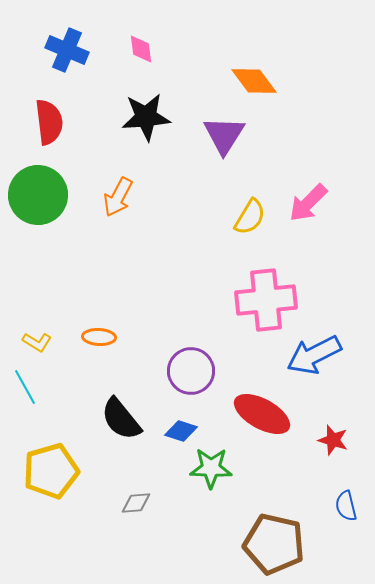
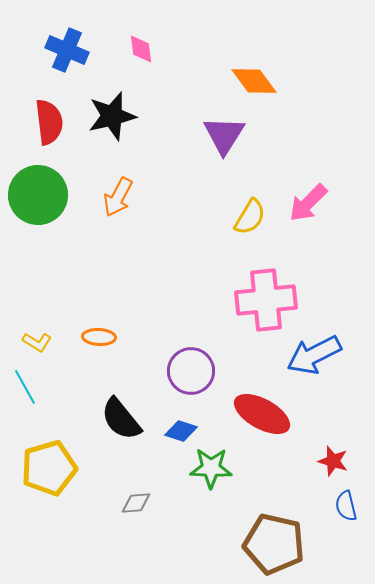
black star: moved 34 px left, 1 px up; rotated 9 degrees counterclockwise
red star: moved 21 px down
yellow pentagon: moved 2 px left, 3 px up
